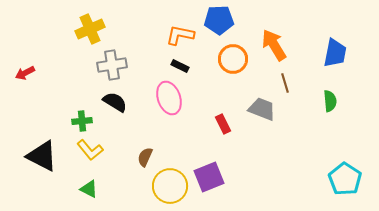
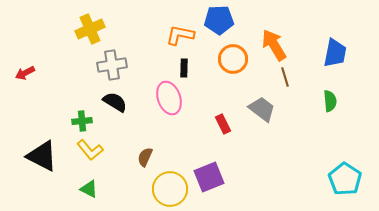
black rectangle: moved 4 px right, 2 px down; rotated 66 degrees clockwise
brown line: moved 6 px up
gray trapezoid: rotated 16 degrees clockwise
yellow circle: moved 3 px down
